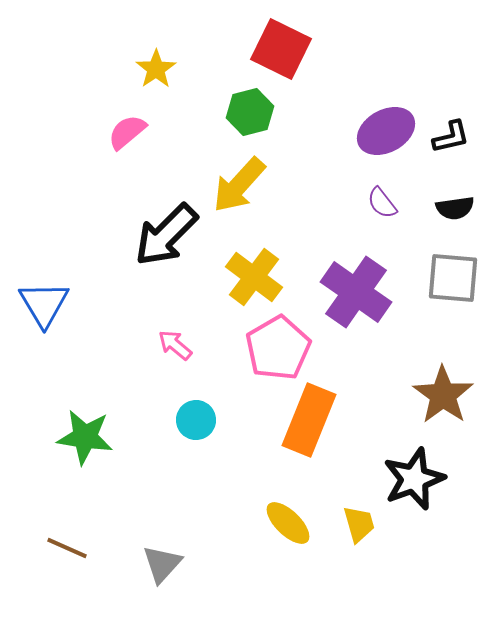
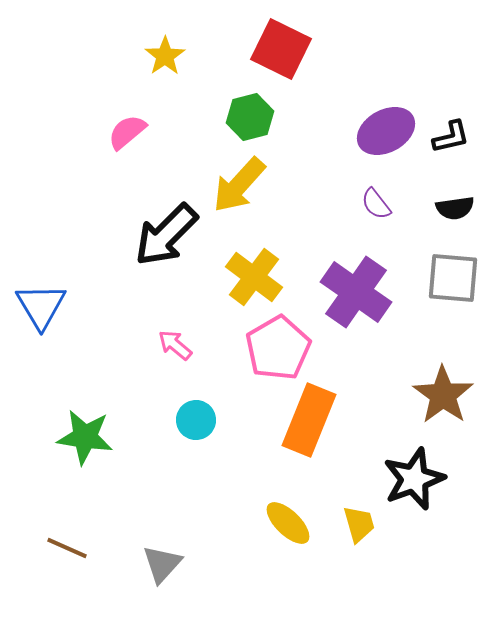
yellow star: moved 9 px right, 13 px up
green hexagon: moved 5 px down
purple semicircle: moved 6 px left, 1 px down
blue triangle: moved 3 px left, 2 px down
